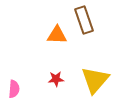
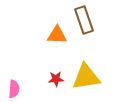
yellow triangle: moved 9 px left, 3 px up; rotated 40 degrees clockwise
